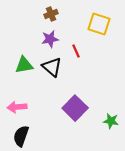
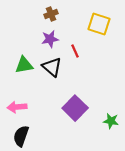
red line: moved 1 px left
